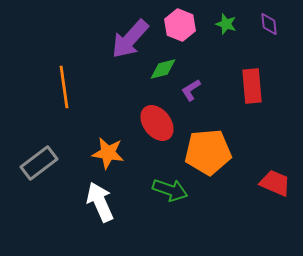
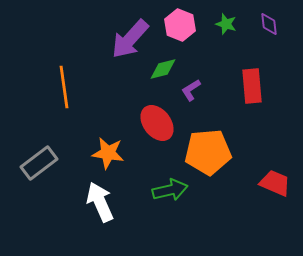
green arrow: rotated 32 degrees counterclockwise
